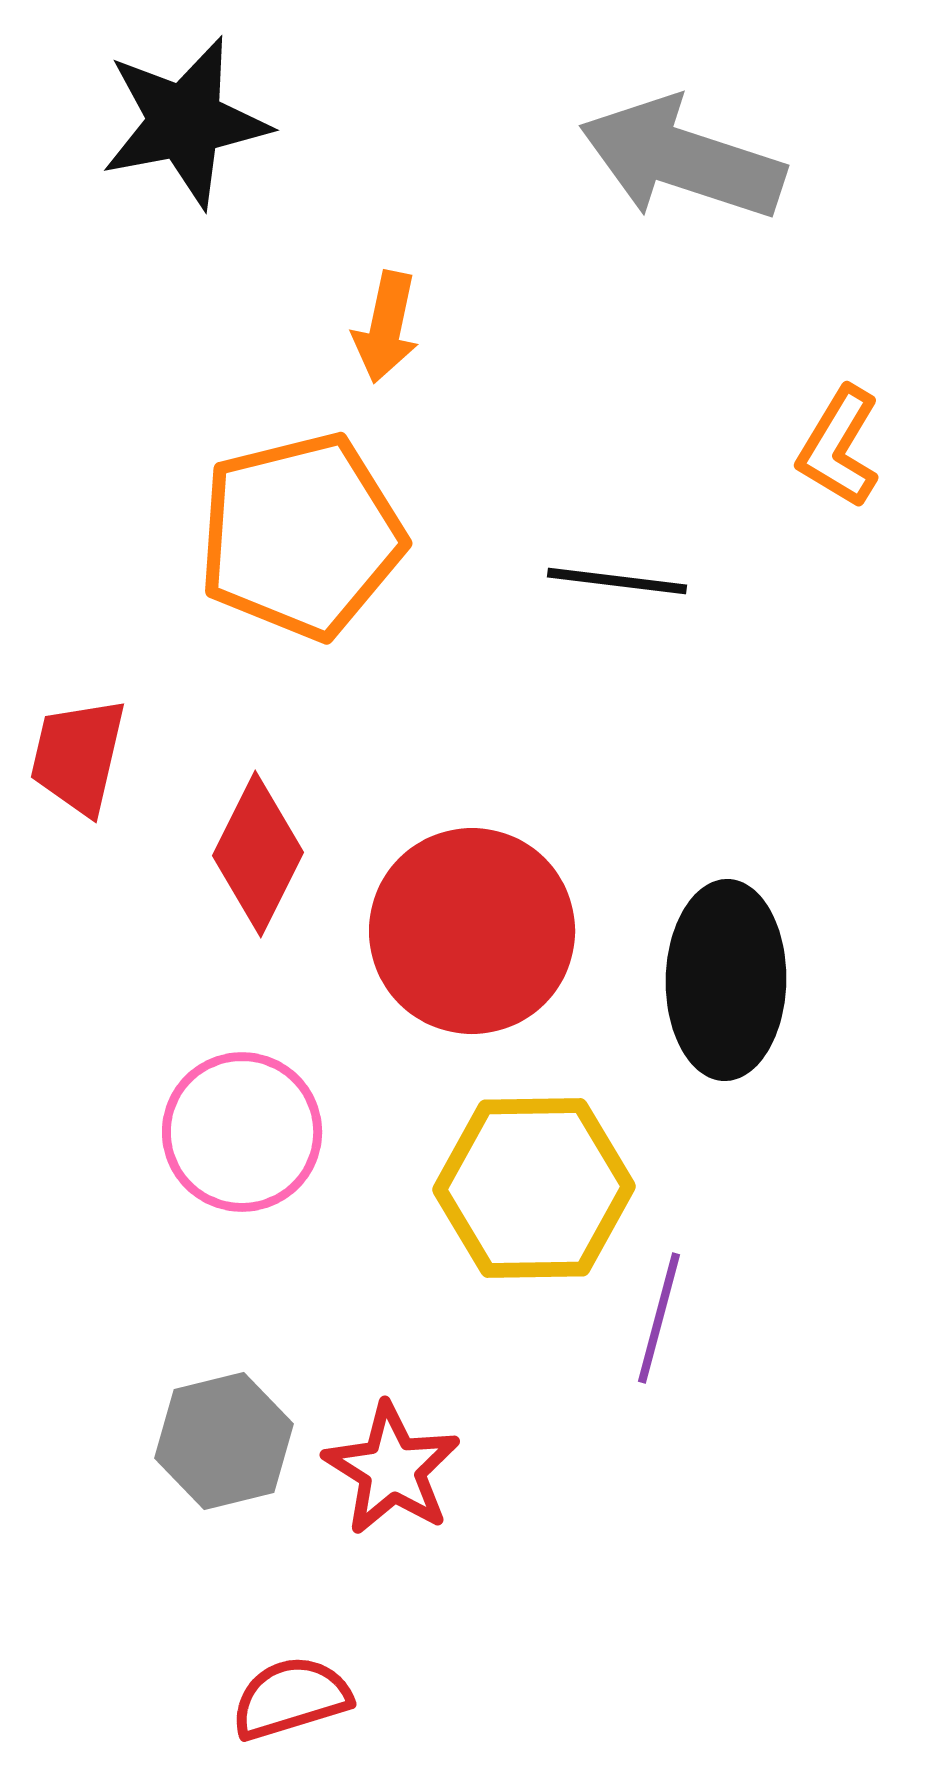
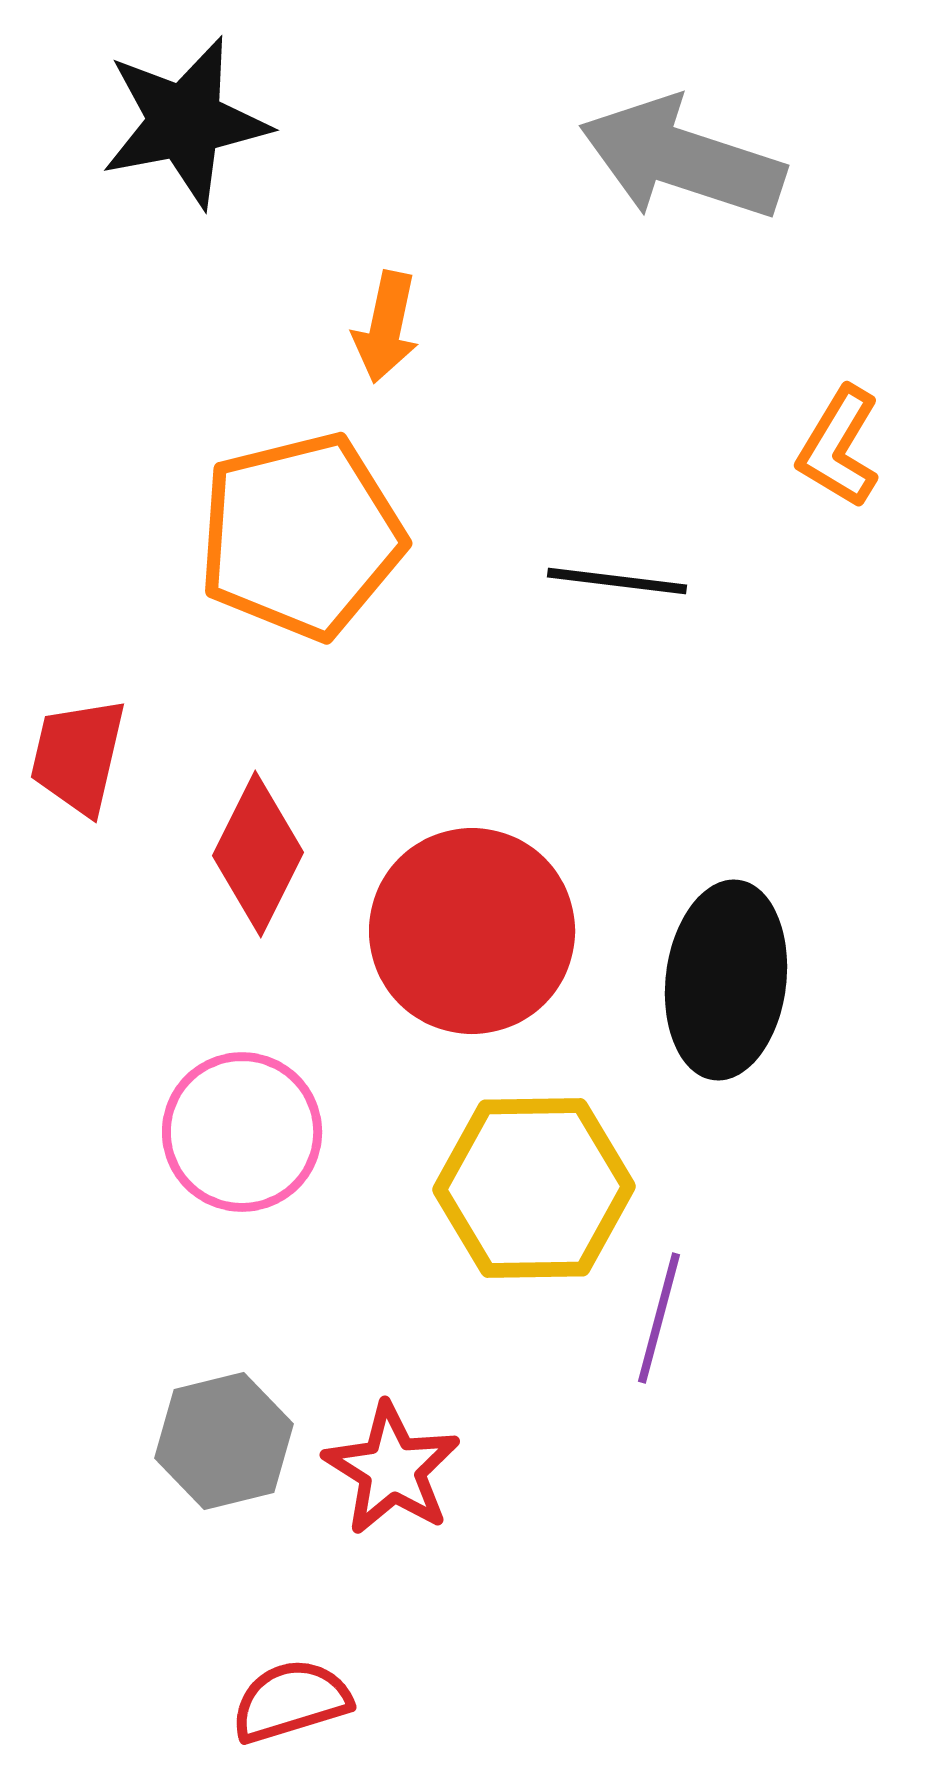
black ellipse: rotated 6 degrees clockwise
red semicircle: moved 3 px down
